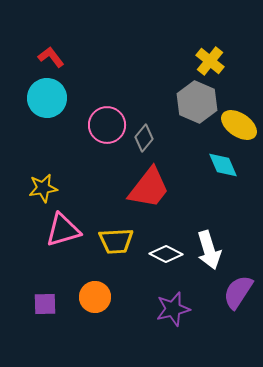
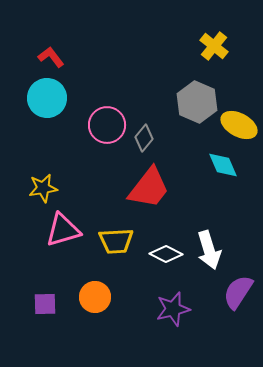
yellow cross: moved 4 px right, 15 px up
yellow ellipse: rotated 6 degrees counterclockwise
